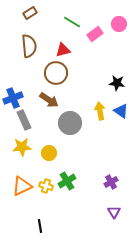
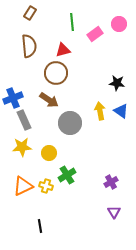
brown rectangle: rotated 24 degrees counterclockwise
green line: rotated 54 degrees clockwise
green cross: moved 6 px up
orange triangle: moved 1 px right
